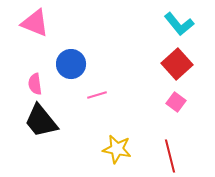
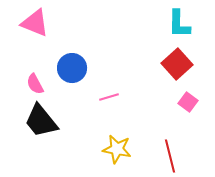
cyan L-shape: rotated 40 degrees clockwise
blue circle: moved 1 px right, 4 px down
pink semicircle: rotated 20 degrees counterclockwise
pink line: moved 12 px right, 2 px down
pink square: moved 12 px right
